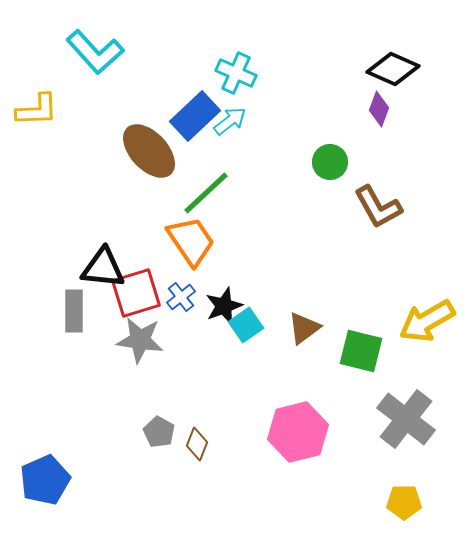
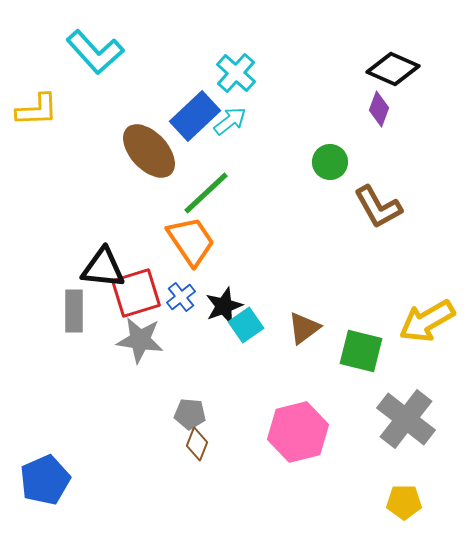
cyan cross: rotated 18 degrees clockwise
gray pentagon: moved 31 px right, 18 px up; rotated 24 degrees counterclockwise
